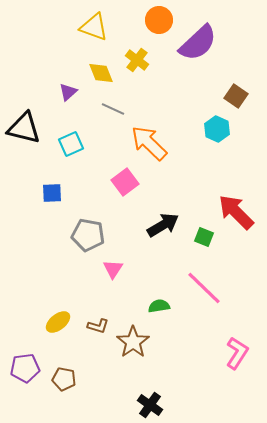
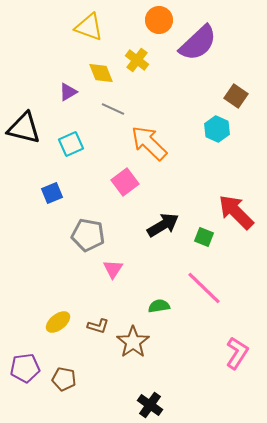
yellow triangle: moved 5 px left
purple triangle: rotated 12 degrees clockwise
blue square: rotated 20 degrees counterclockwise
